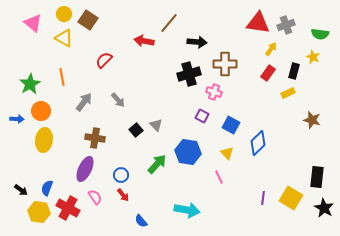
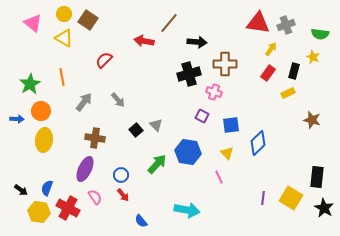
blue square at (231, 125): rotated 36 degrees counterclockwise
